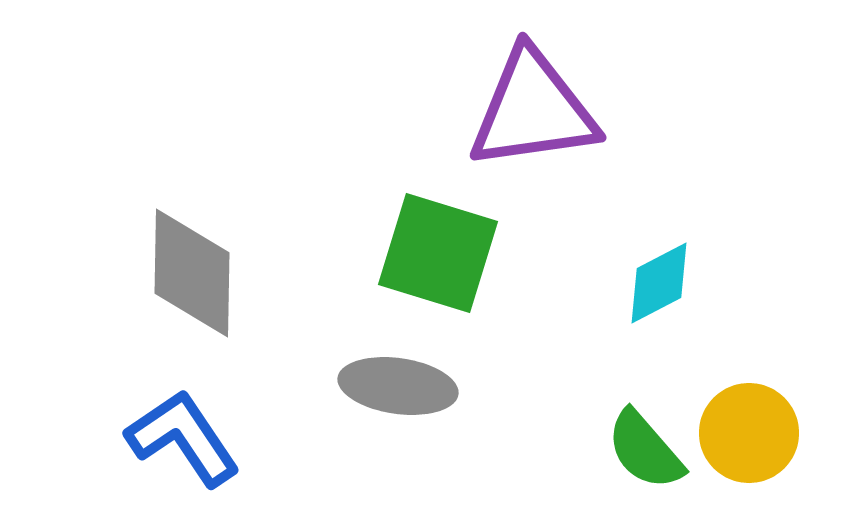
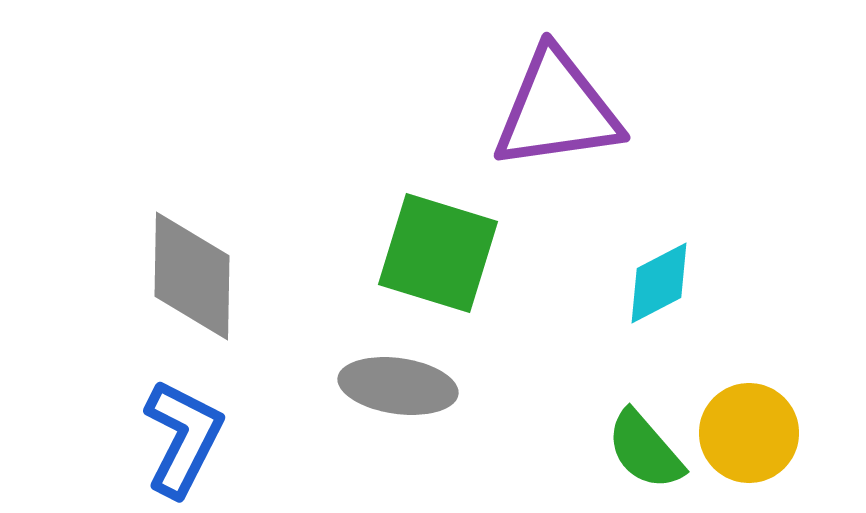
purple triangle: moved 24 px right
gray diamond: moved 3 px down
blue L-shape: rotated 61 degrees clockwise
